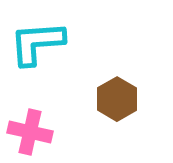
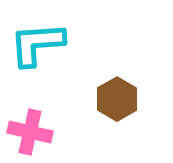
cyan L-shape: moved 1 px down
